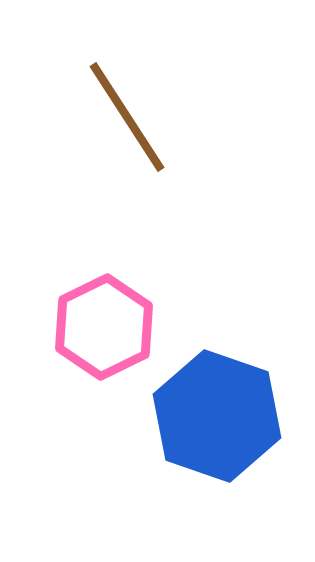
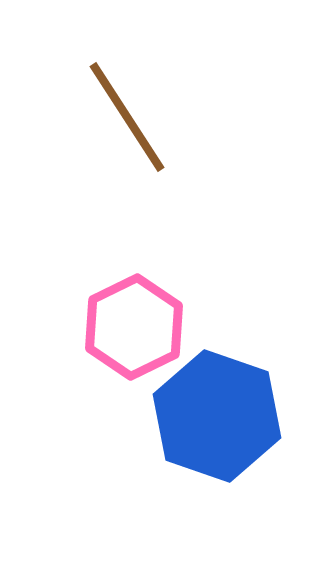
pink hexagon: moved 30 px right
